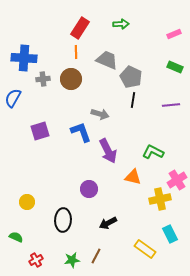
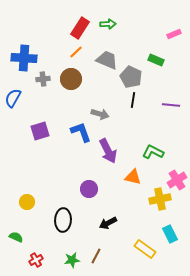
green arrow: moved 13 px left
orange line: rotated 48 degrees clockwise
green rectangle: moved 19 px left, 7 px up
purple line: rotated 12 degrees clockwise
